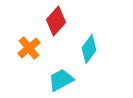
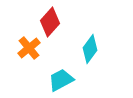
red diamond: moved 6 px left, 1 px down
cyan diamond: moved 1 px right
